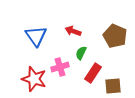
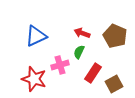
red arrow: moved 9 px right, 2 px down
blue triangle: rotated 40 degrees clockwise
green semicircle: moved 2 px left, 1 px up
pink cross: moved 2 px up
brown square: moved 1 px right, 2 px up; rotated 24 degrees counterclockwise
